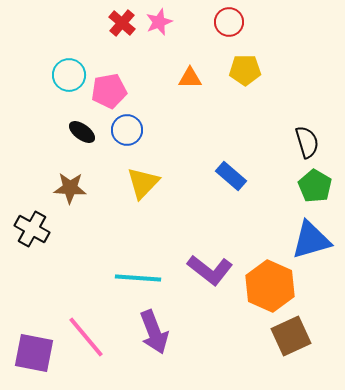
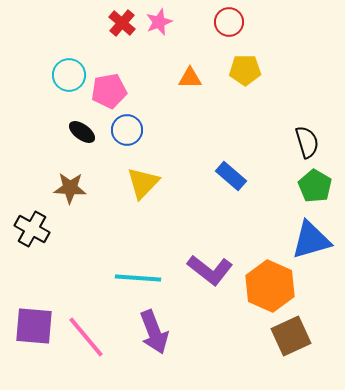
purple square: moved 27 px up; rotated 6 degrees counterclockwise
